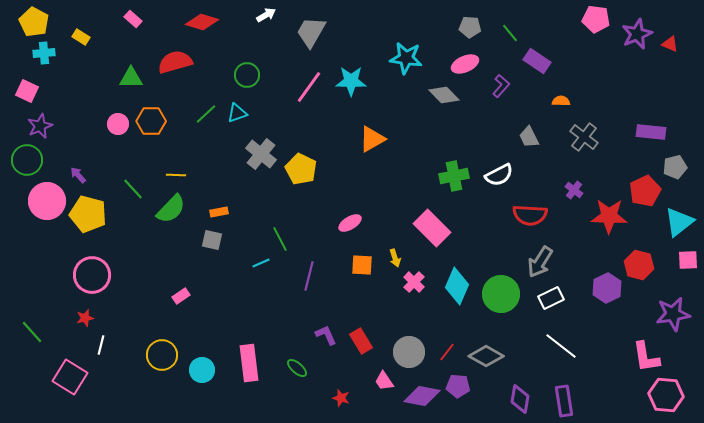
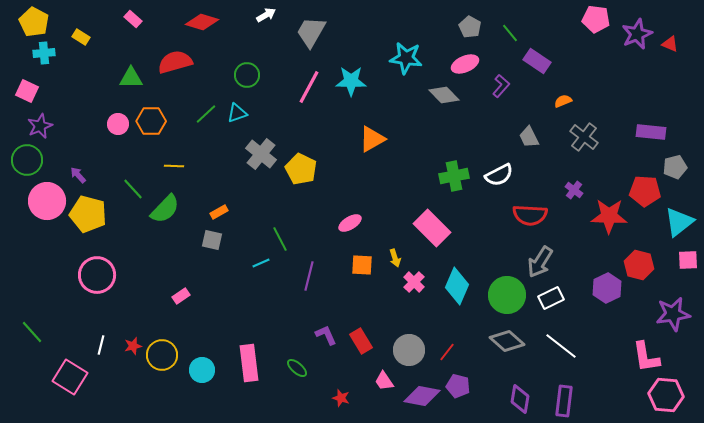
gray pentagon at (470, 27): rotated 25 degrees clockwise
pink line at (309, 87): rotated 8 degrees counterclockwise
orange semicircle at (561, 101): moved 2 px right; rotated 24 degrees counterclockwise
yellow line at (176, 175): moved 2 px left, 9 px up
red pentagon at (645, 191): rotated 28 degrees clockwise
green semicircle at (171, 209): moved 6 px left
orange rectangle at (219, 212): rotated 18 degrees counterclockwise
pink circle at (92, 275): moved 5 px right
green circle at (501, 294): moved 6 px right, 1 px down
red star at (85, 318): moved 48 px right, 28 px down
gray circle at (409, 352): moved 2 px up
gray diamond at (486, 356): moved 21 px right, 15 px up; rotated 12 degrees clockwise
purple pentagon at (458, 386): rotated 10 degrees clockwise
purple rectangle at (564, 401): rotated 16 degrees clockwise
